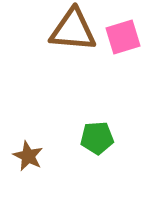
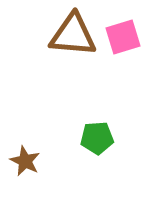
brown triangle: moved 5 px down
brown star: moved 3 px left, 5 px down
